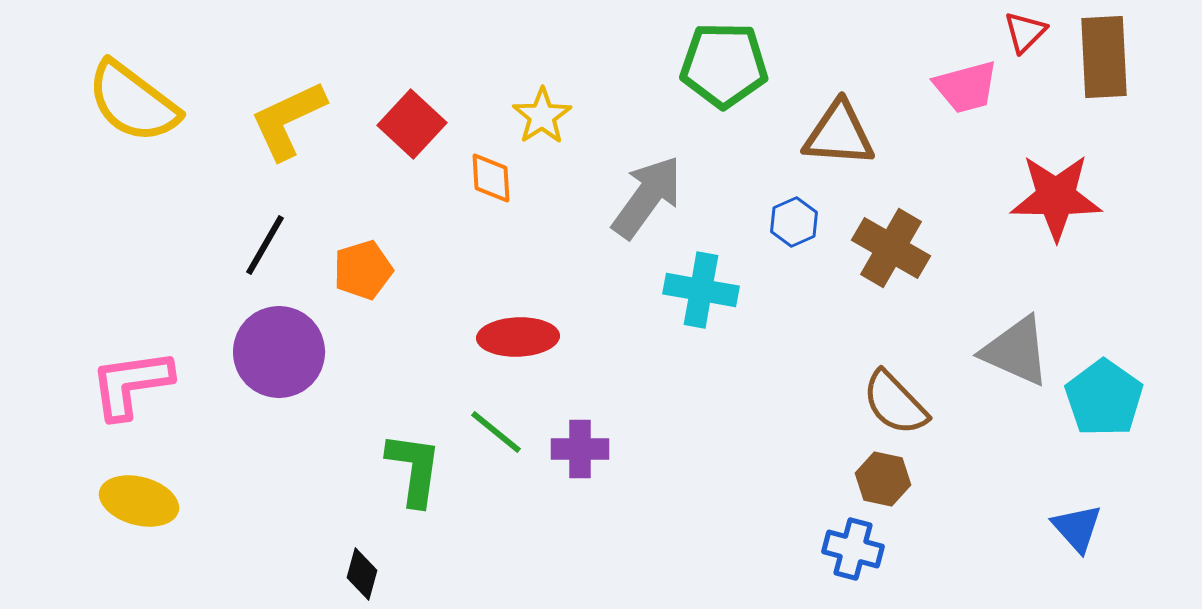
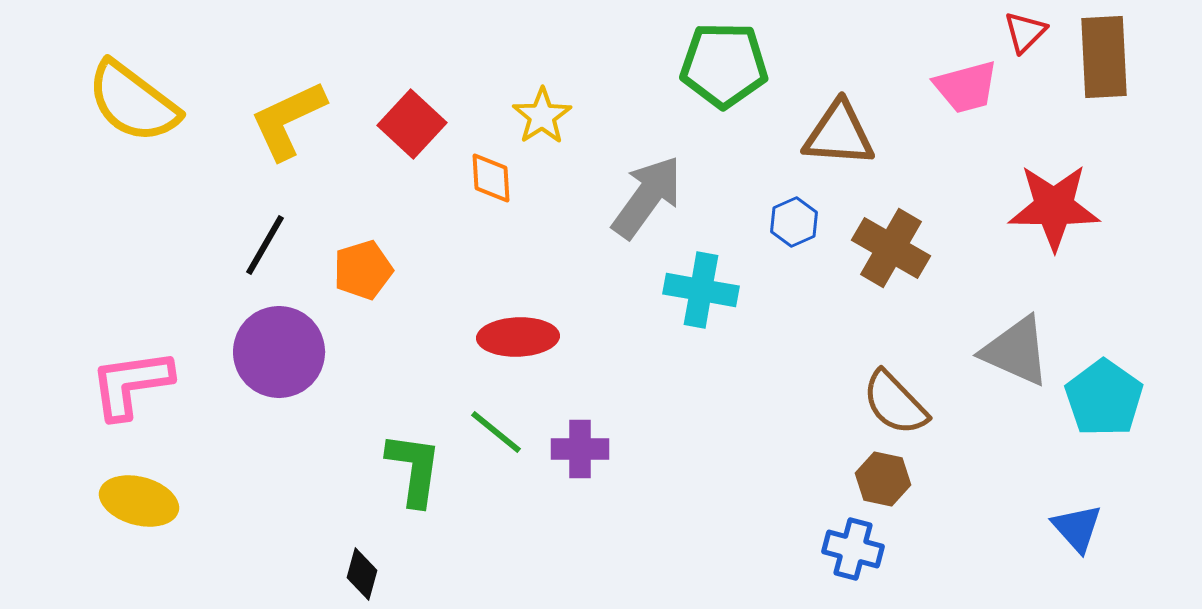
red star: moved 2 px left, 10 px down
